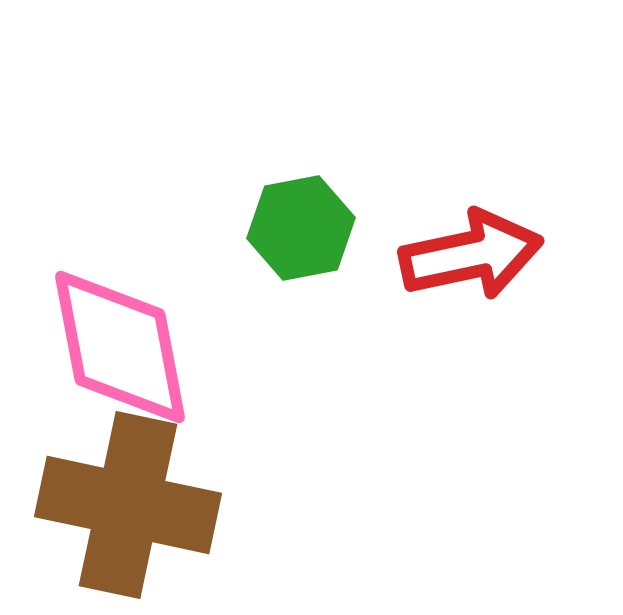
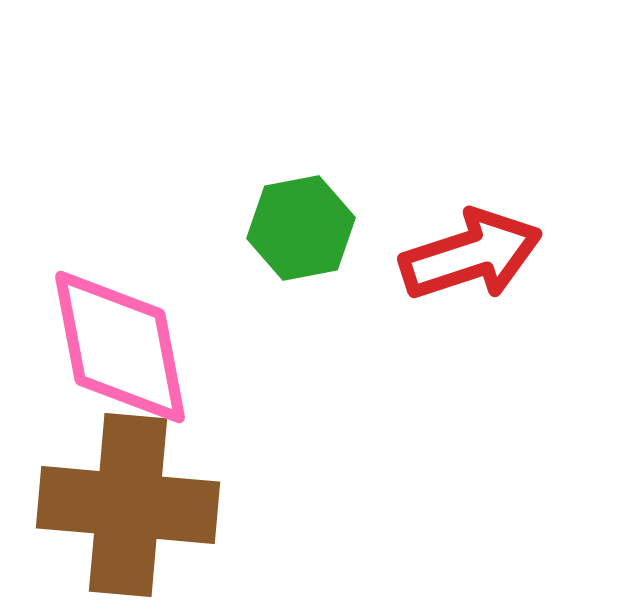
red arrow: rotated 6 degrees counterclockwise
brown cross: rotated 7 degrees counterclockwise
